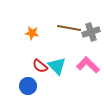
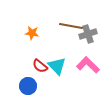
brown line: moved 2 px right, 2 px up
gray cross: moved 3 px left, 2 px down
